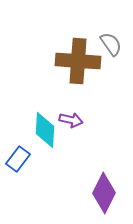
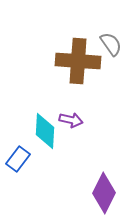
cyan diamond: moved 1 px down
